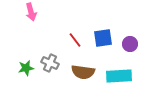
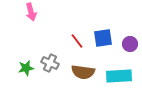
red line: moved 2 px right, 1 px down
